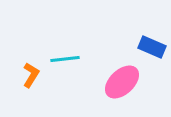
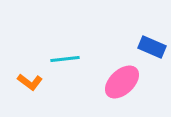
orange L-shape: moved 1 px left, 7 px down; rotated 95 degrees clockwise
